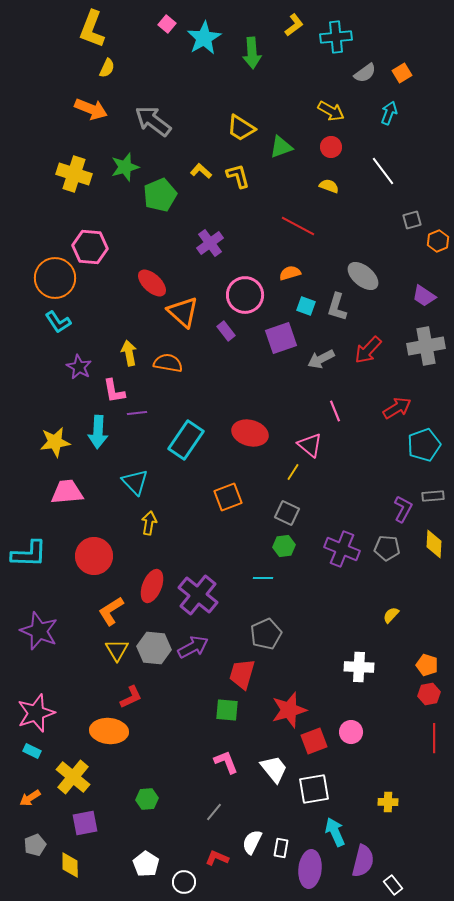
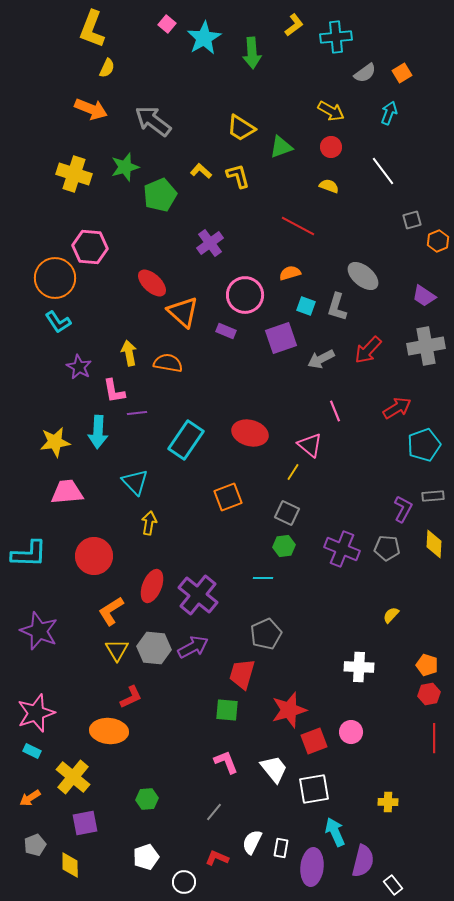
purple rectangle at (226, 331): rotated 30 degrees counterclockwise
white pentagon at (146, 864): moved 7 px up; rotated 20 degrees clockwise
purple ellipse at (310, 869): moved 2 px right, 2 px up
